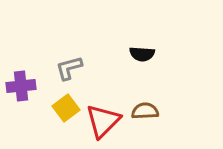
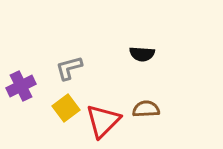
purple cross: rotated 20 degrees counterclockwise
brown semicircle: moved 1 px right, 2 px up
